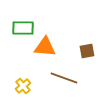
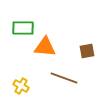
yellow cross: moved 2 px left; rotated 21 degrees counterclockwise
